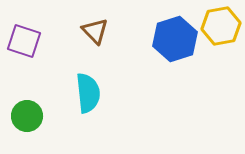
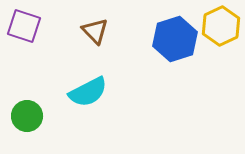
yellow hexagon: rotated 15 degrees counterclockwise
purple square: moved 15 px up
cyan semicircle: moved 1 px up; rotated 69 degrees clockwise
